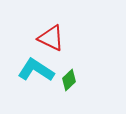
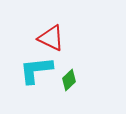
cyan L-shape: rotated 39 degrees counterclockwise
